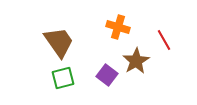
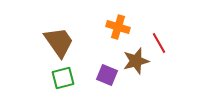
red line: moved 5 px left, 3 px down
brown star: rotated 16 degrees clockwise
purple square: rotated 15 degrees counterclockwise
